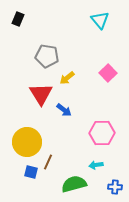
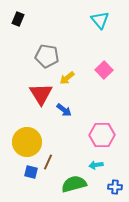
pink square: moved 4 px left, 3 px up
pink hexagon: moved 2 px down
